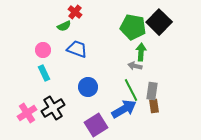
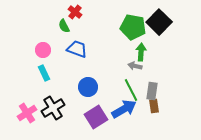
green semicircle: rotated 88 degrees clockwise
purple square: moved 8 px up
